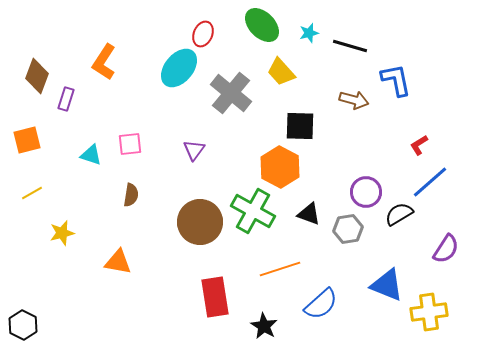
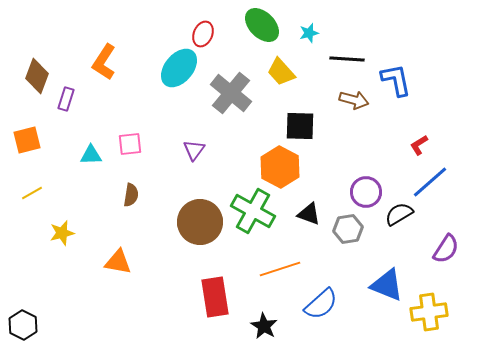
black line: moved 3 px left, 13 px down; rotated 12 degrees counterclockwise
cyan triangle: rotated 20 degrees counterclockwise
